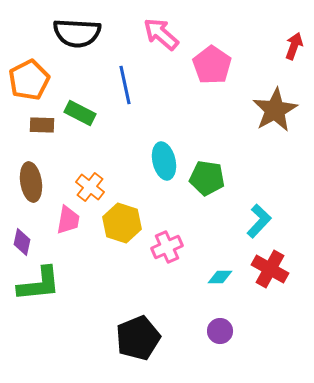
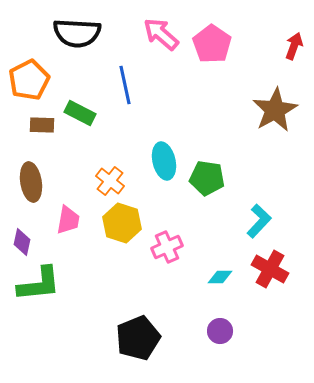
pink pentagon: moved 21 px up
orange cross: moved 20 px right, 6 px up
